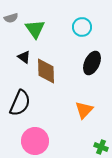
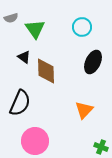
black ellipse: moved 1 px right, 1 px up
